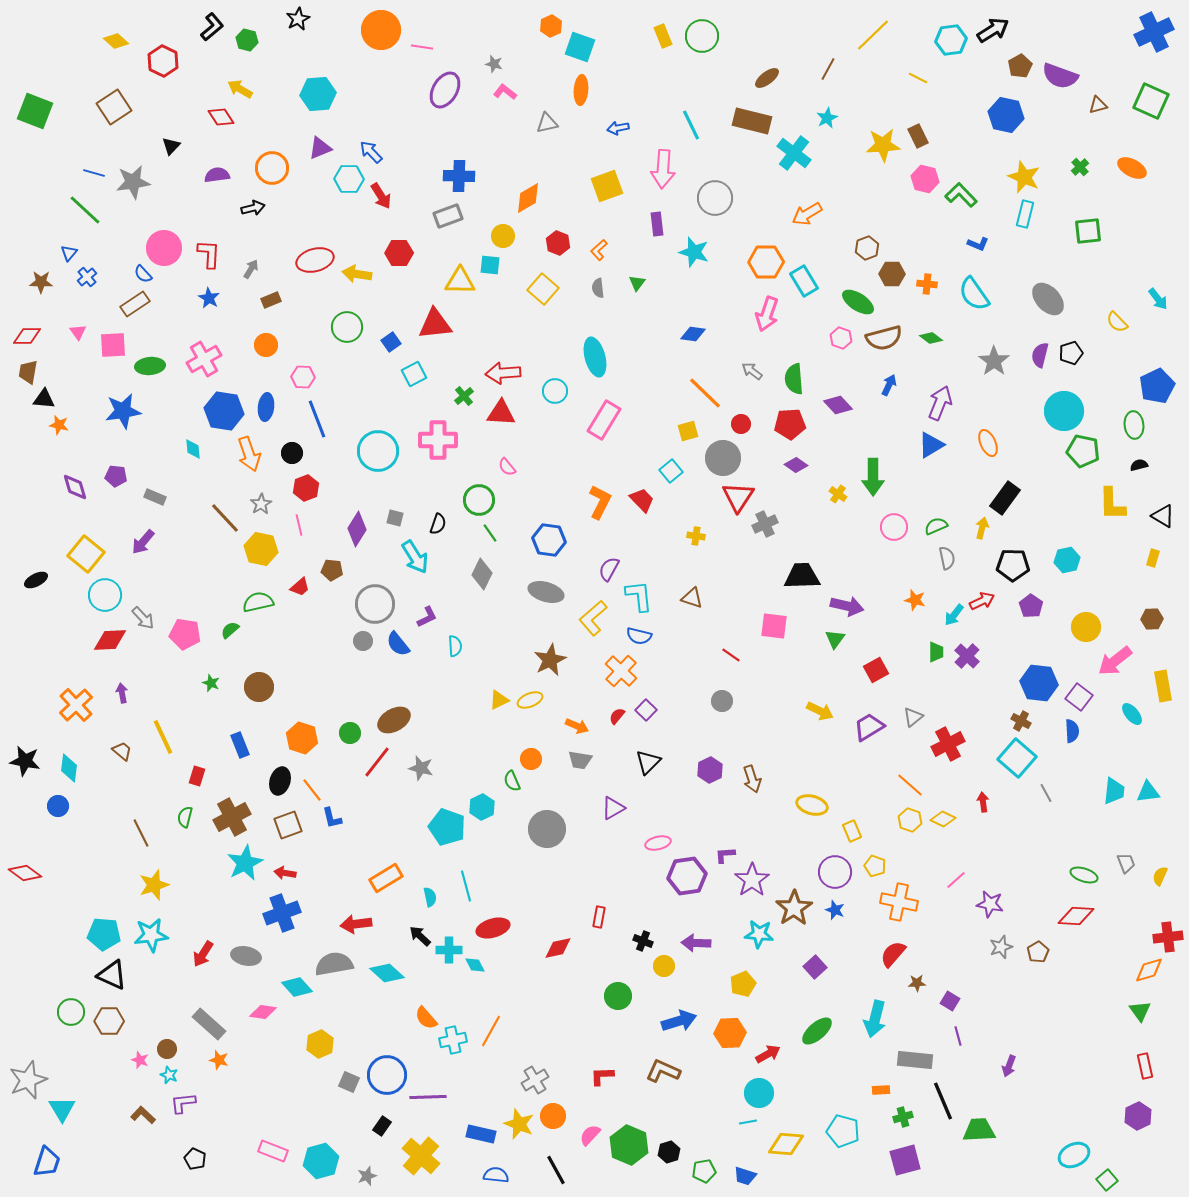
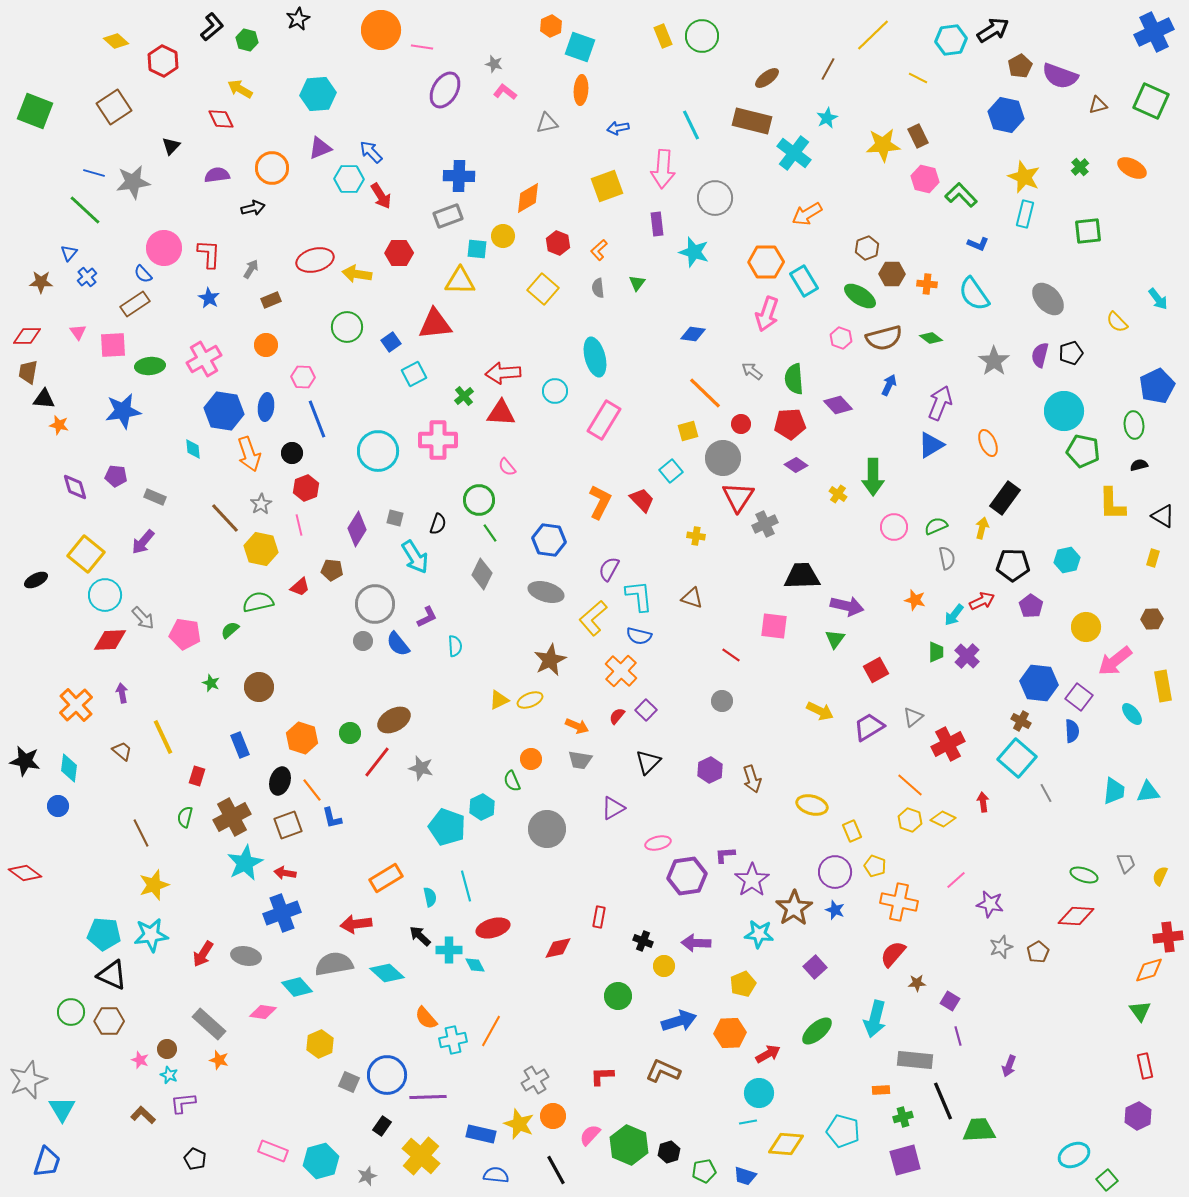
red diamond at (221, 117): moved 2 px down; rotated 8 degrees clockwise
cyan square at (490, 265): moved 13 px left, 16 px up
green ellipse at (858, 302): moved 2 px right, 6 px up
